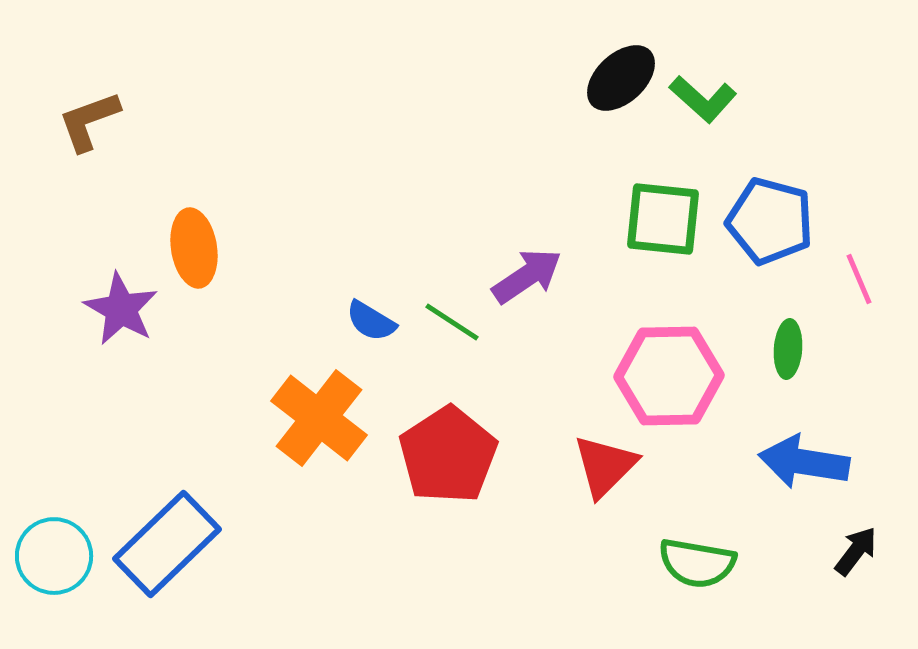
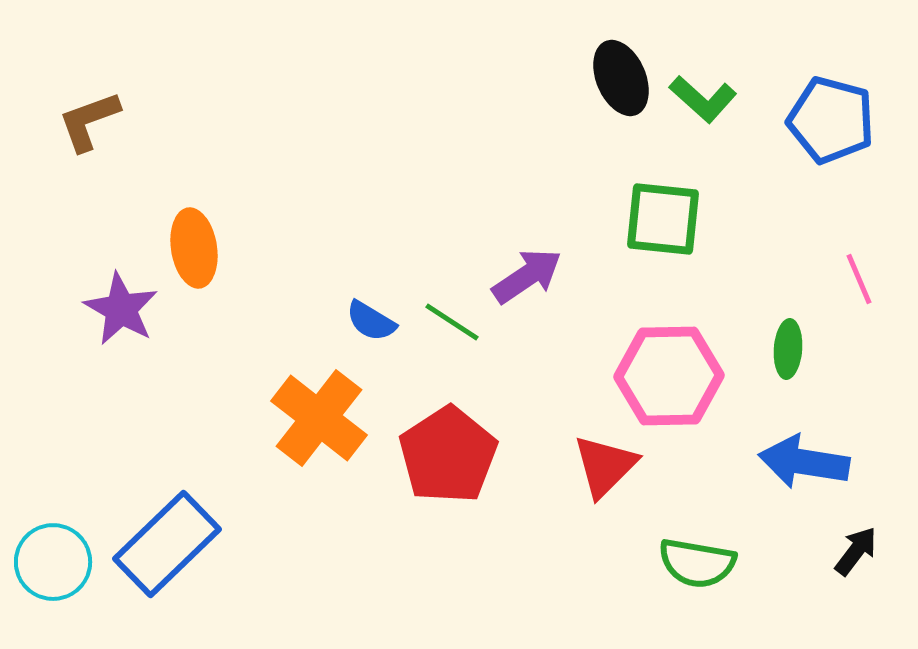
black ellipse: rotated 70 degrees counterclockwise
blue pentagon: moved 61 px right, 101 px up
cyan circle: moved 1 px left, 6 px down
